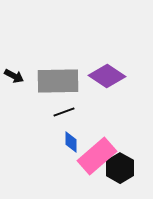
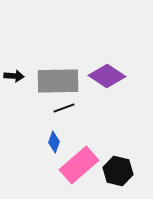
black arrow: rotated 24 degrees counterclockwise
black line: moved 4 px up
blue diamond: moved 17 px left; rotated 20 degrees clockwise
pink rectangle: moved 18 px left, 9 px down
black hexagon: moved 2 px left, 3 px down; rotated 16 degrees counterclockwise
